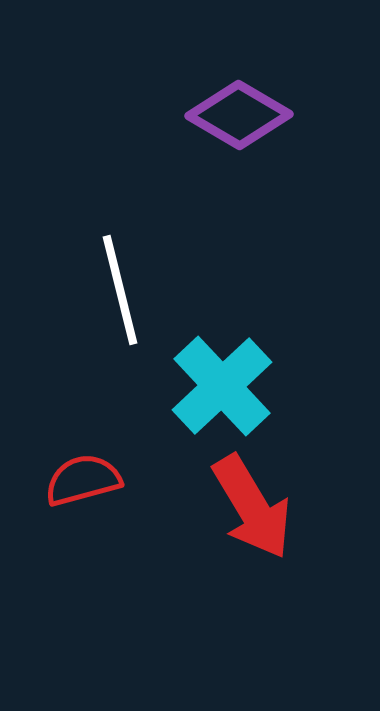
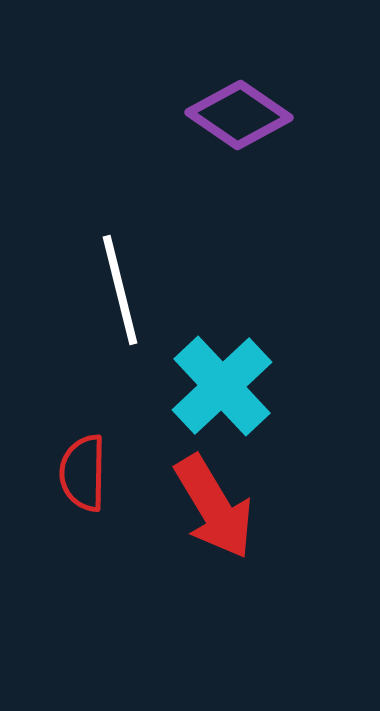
purple diamond: rotated 4 degrees clockwise
red semicircle: moved 7 px up; rotated 74 degrees counterclockwise
red arrow: moved 38 px left
